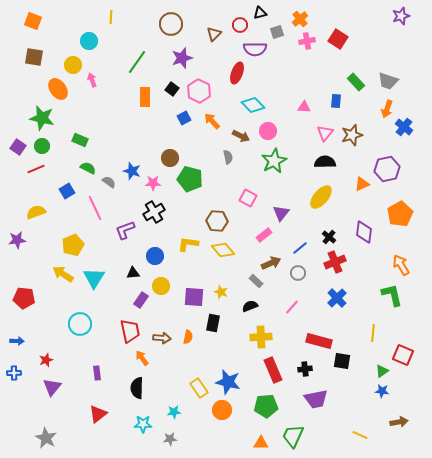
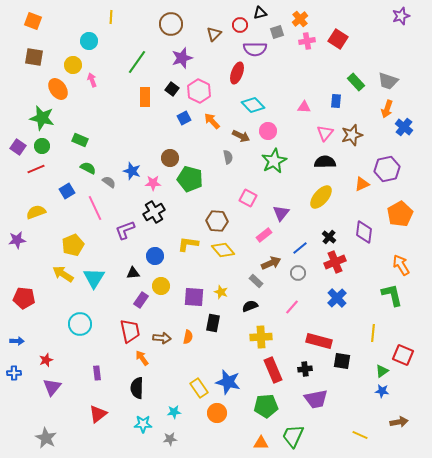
orange circle at (222, 410): moved 5 px left, 3 px down
